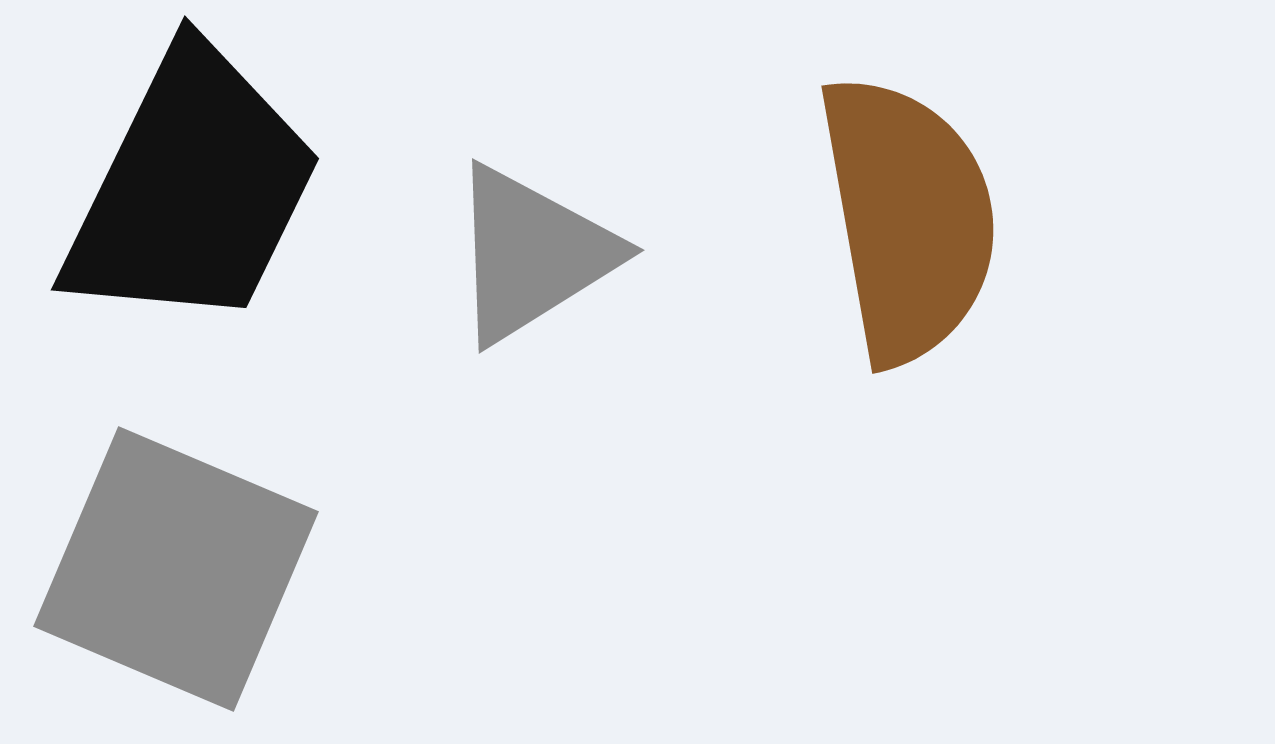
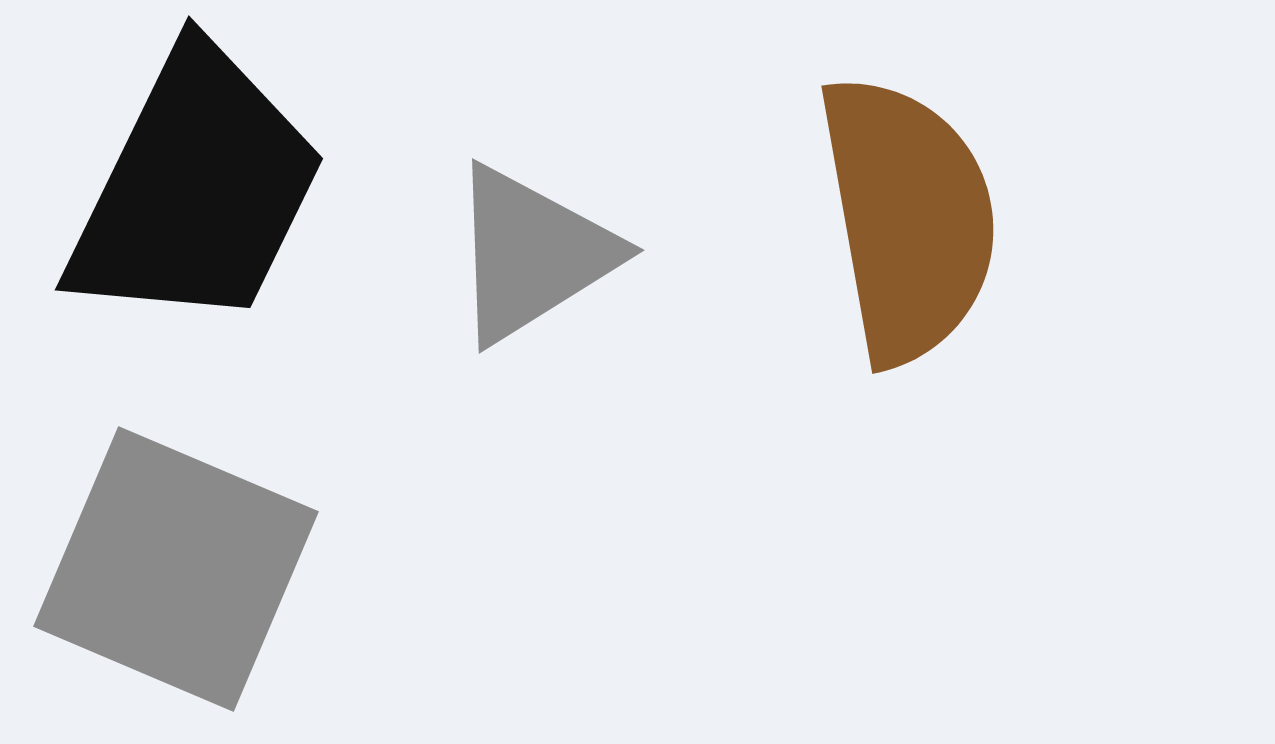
black trapezoid: moved 4 px right
